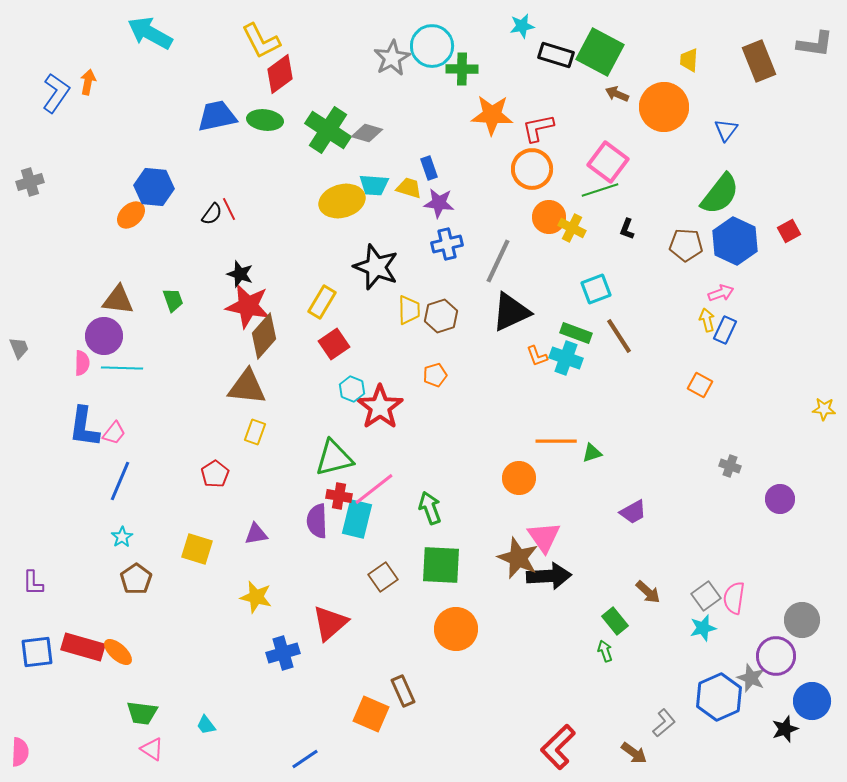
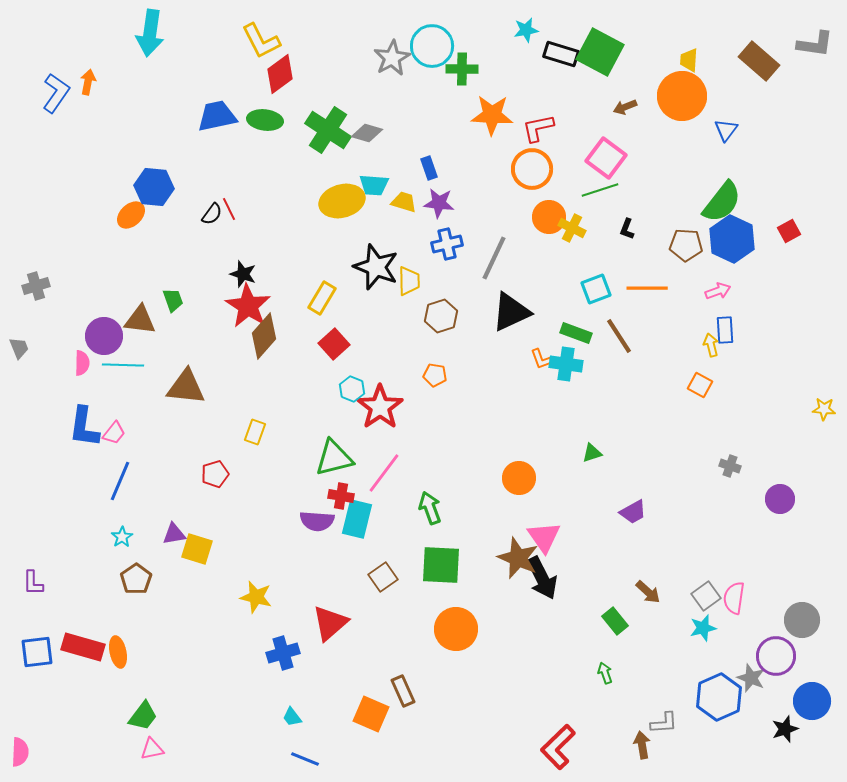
cyan star at (522, 26): moved 4 px right, 4 px down
cyan arrow at (150, 33): rotated 111 degrees counterclockwise
black rectangle at (556, 55): moved 5 px right, 1 px up
brown rectangle at (759, 61): rotated 27 degrees counterclockwise
brown arrow at (617, 94): moved 8 px right, 13 px down; rotated 45 degrees counterclockwise
orange circle at (664, 107): moved 18 px right, 11 px up
pink square at (608, 162): moved 2 px left, 4 px up
gray cross at (30, 182): moved 6 px right, 104 px down
yellow trapezoid at (409, 188): moved 5 px left, 14 px down
green semicircle at (720, 194): moved 2 px right, 8 px down
blue hexagon at (735, 241): moved 3 px left, 2 px up
gray line at (498, 261): moved 4 px left, 3 px up
black star at (240, 274): moved 3 px right
pink arrow at (721, 293): moved 3 px left, 2 px up
brown triangle at (118, 300): moved 22 px right, 20 px down
yellow rectangle at (322, 302): moved 4 px up
red star at (248, 306): rotated 21 degrees clockwise
yellow trapezoid at (409, 310): moved 29 px up
yellow arrow at (707, 320): moved 4 px right, 25 px down
blue rectangle at (725, 330): rotated 28 degrees counterclockwise
red square at (334, 344): rotated 8 degrees counterclockwise
orange L-shape at (537, 356): moved 4 px right, 3 px down
cyan cross at (566, 358): moved 6 px down; rotated 12 degrees counterclockwise
cyan line at (122, 368): moved 1 px right, 3 px up
orange pentagon at (435, 375): rotated 25 degrees clockwise
brown triangle at (247, 387): moved 61 px left
orange line at (556, 441): moved 91 px right, 153 px up
red pentagon at (215, 474): rotated 16 degrees clockwise
pink line at (374, 489): moved 10 px right, 16 px up; rotated 15 degrees counterclockwise
red cross at (339, 496): moved 2 px right
purple semicircle at (317, 521): rotated 84 degrees counterclockwise
purple triangle at (256, 534): moved 82 px left
black arrow at (549, 576): moved 7 px left, 2 px down; rotated 66 degrees clockwise
green arrow at (605, 651): moved 22 px down
orange ellipse at (118, 652): rotated 36 degrees clockwise
green trapezoid at (142, 713): moved 1 px right, 3 px down; rotated 60 degrees counterclockwise
gray L-shape at (664, 723): rotated 36 degrees clockwise
cyan trapezoid at (206, 725): moved 86 px right, 8 px up
pink triangle at (152, 749): rotated 45 degrees counterclockwise
brown arrow at (634, 753): moved 8 px right, 8 px up; rotated 136 degrees counterclockwise
blue line at (305, 759): rotated 56 degrees clockwise
